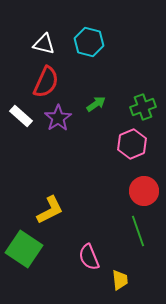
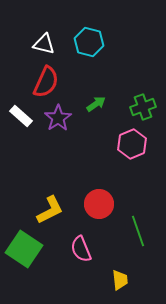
red circle: moved 45 px left, 13 px down
pink semicircle: moved 8 px left, 8 px up
